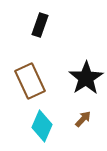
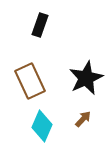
black star: rotated 8 degrees clockwise
